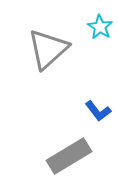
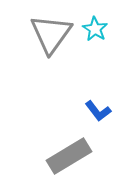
cyan star: moved 5 px left, 2 px down
gray triangle: moved 3 px right, 15 px up; rotated 12 degrees counterclockwise
